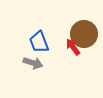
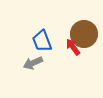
blue trapezoid: moved 3 px right, 1 px up
gray arrow: rotated 138 degrees clockwise
